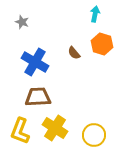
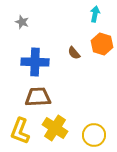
blue cross: rotated 28 degrees counterclockwise
